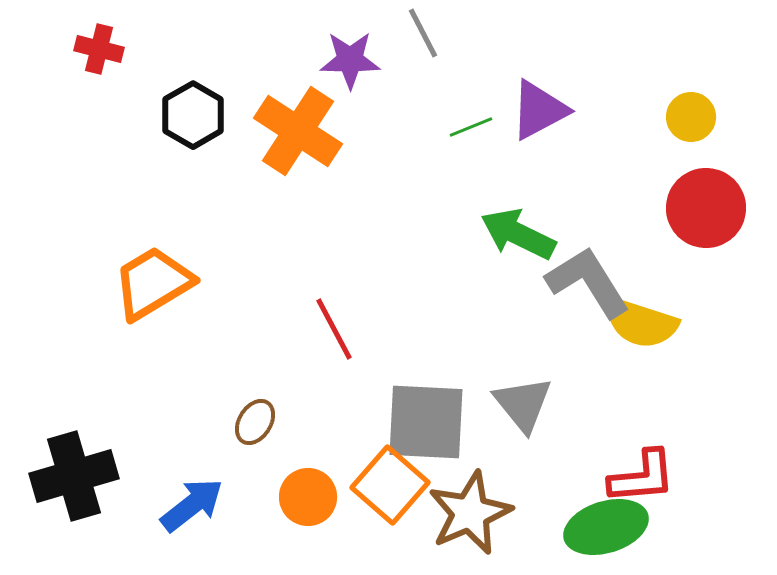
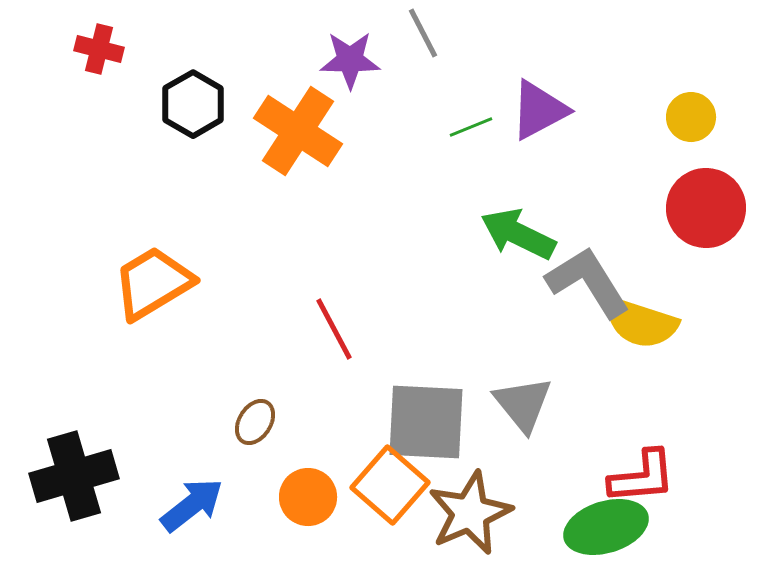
black hexagon: moved 11 px up
